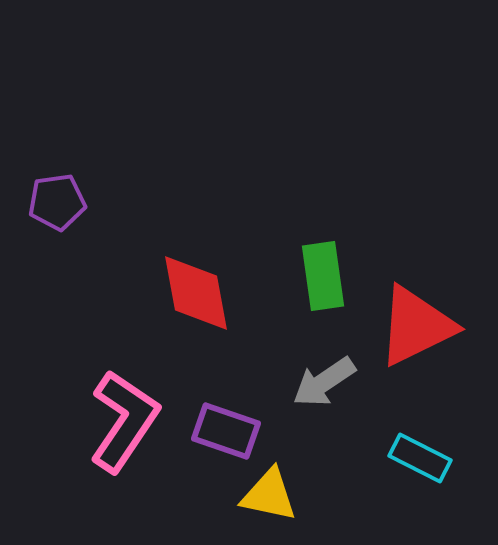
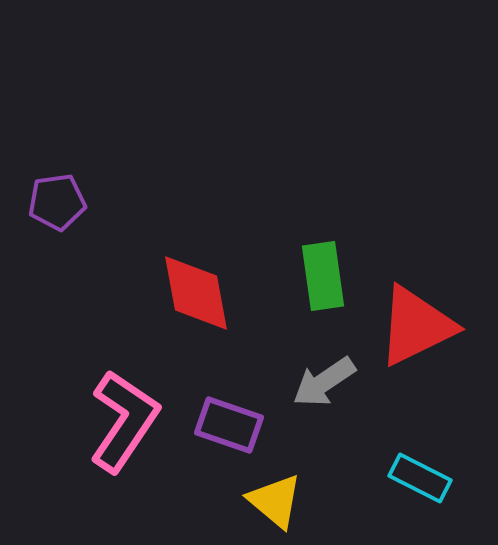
purple rectangle: moved 3 px right, 6 px up
cyan rectangle: moved 20 px down
yellow triangle: moved 6 px right, 6 px down; rotated 28 degrees clockwise
